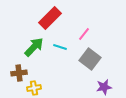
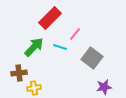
pink line: moved 9 px left
gray square: moved 2 px right, 1 px up
